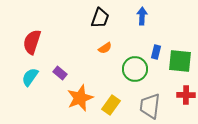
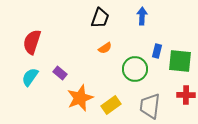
blue rectangle: moved 1 px right, 1 px up
yellow rectangle: rotated 18 degrees clockwise
